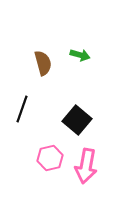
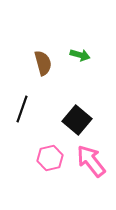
pink arrow: moved 5 px right, 5 px up; rotated 132 degrees clockwise
